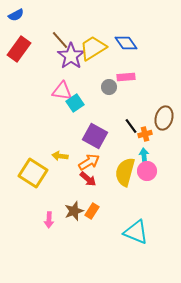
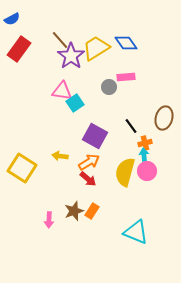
blue semicircle: moved 4 px left, 4 px down
yellow trapezoid: moved 3 px right
orange cross: moved 9 px down
yellow square: moved 11 px left, 5 px up
